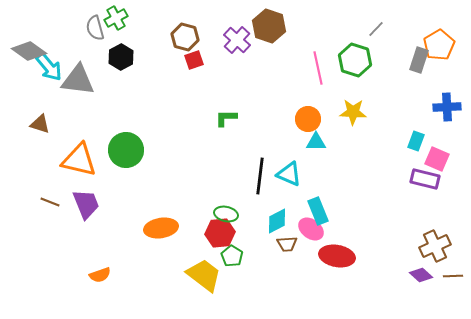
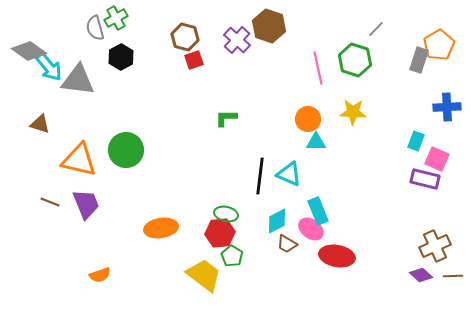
brown trapezoid at (287, 244): rotated 35 degrees clockwise
